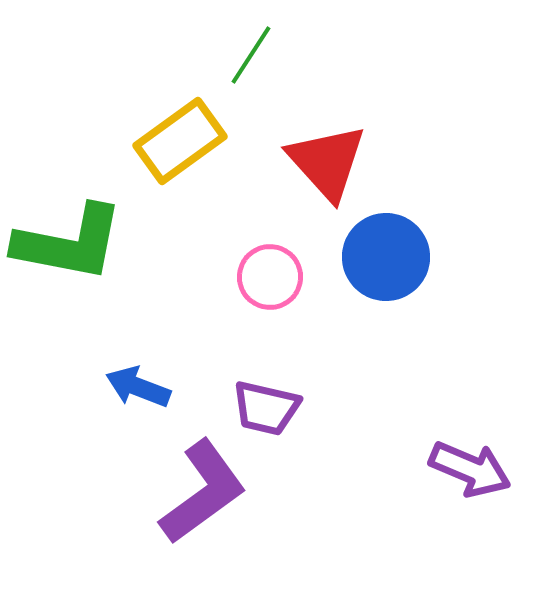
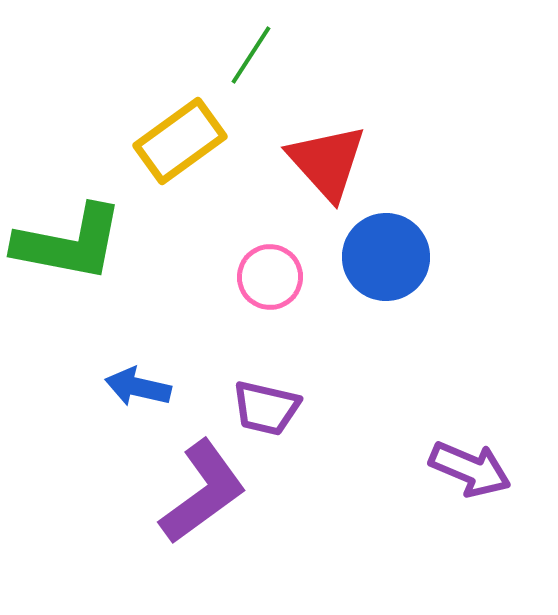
blue arrow: rotated 8 degrees counterclockwise
